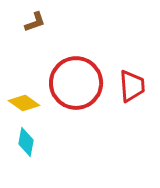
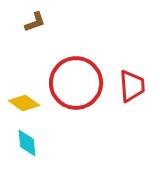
cyan diamond: moved 1 px right, 1 px down; rotated 16 degrees counterclockwise
